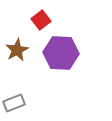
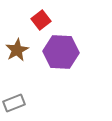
purple hexagon: moved 1 px up
